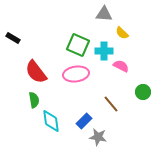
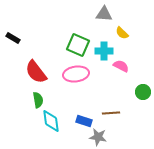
green semicircle: moved 4 px right
brown line: moved 9 px down; rotated 54 degrees counterclockwise
blue rectangle: rotated 63 degrees clockwise
